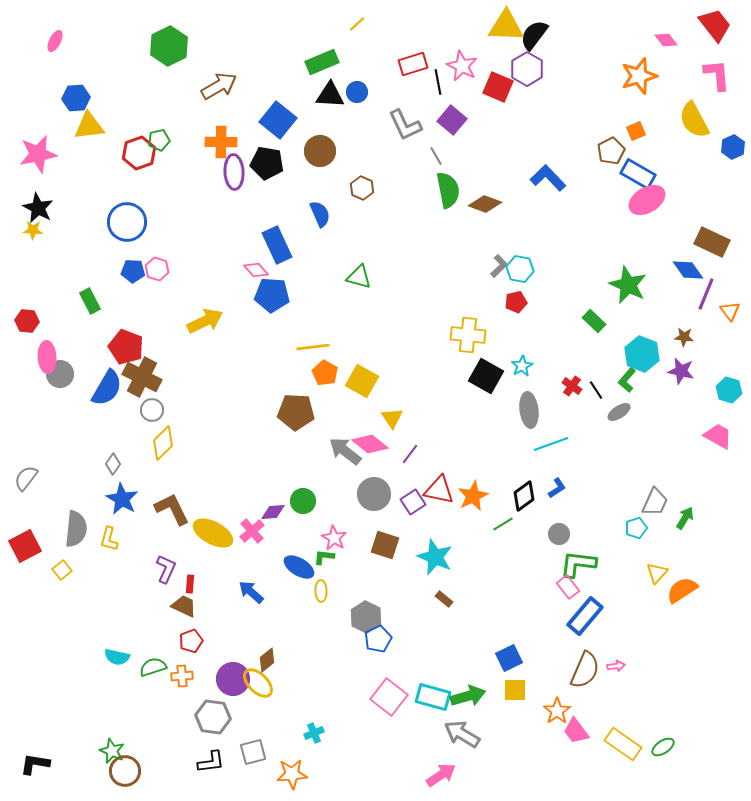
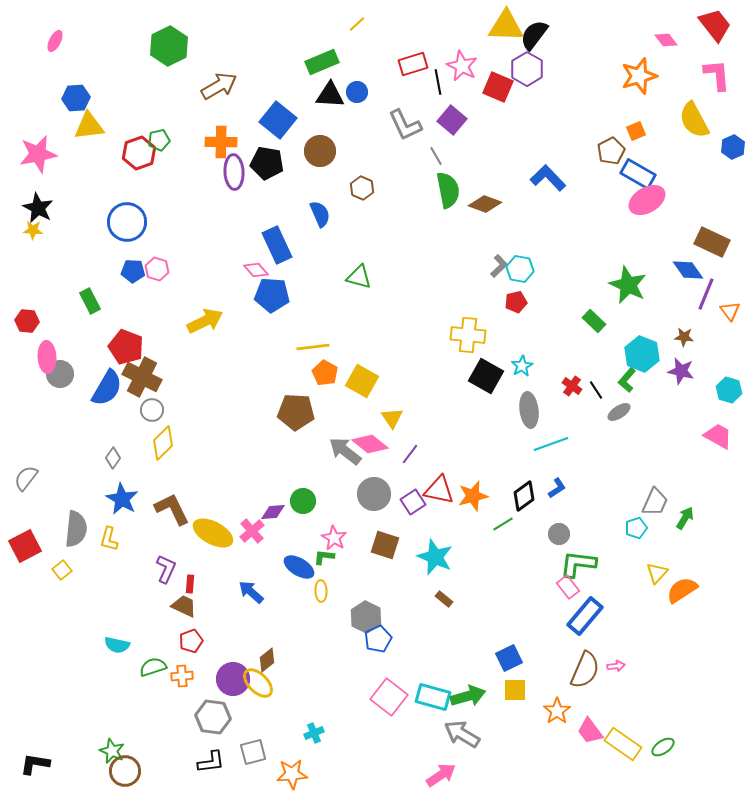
gray diamond at (113, 464): moved 6 px up
orange star at (473, 496): rotated 12 degrees clockwise
cyan semicircle at (117, 657): moved 12 px up
pink trapezoid at (576, 731): moved 14 px right
